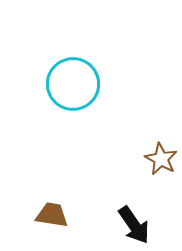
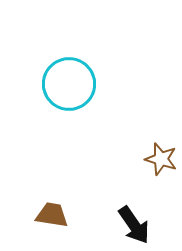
cyan circle: moved 4 px left
brown star: rotated 12 degrees counterclockwise
